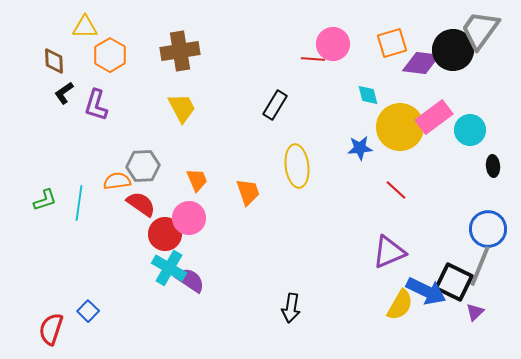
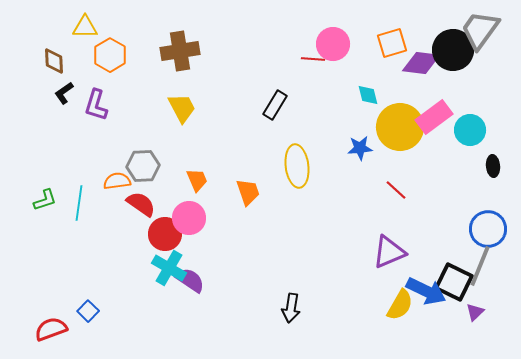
red semicircle at (51, 329): rotated 52 degrees clockwise
